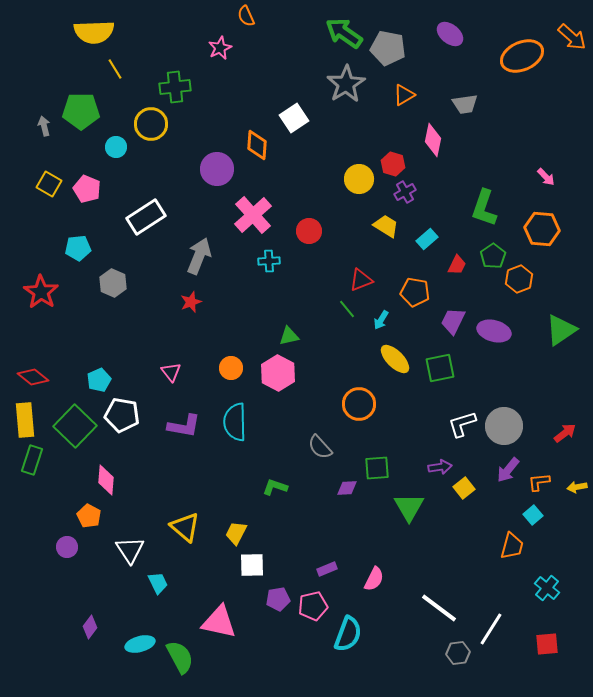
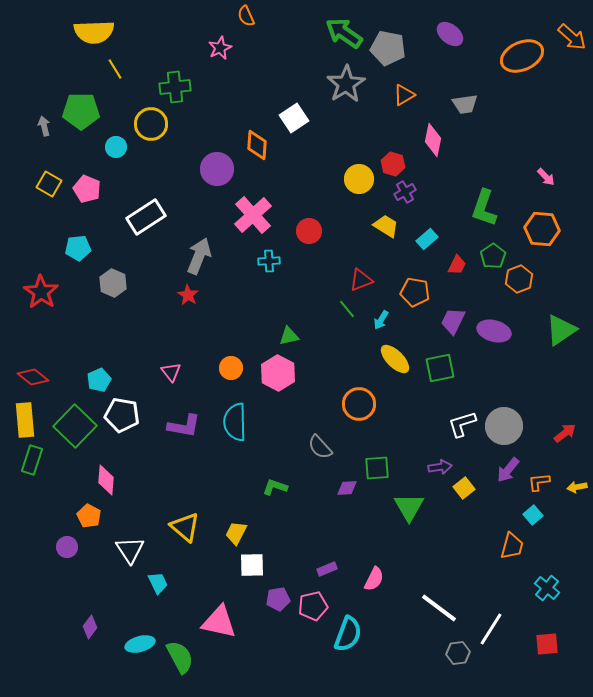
red star at (191, 302): moved 3 px left, 7 px up; rotated 20 degrees counterclockwise
